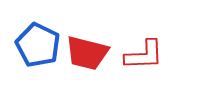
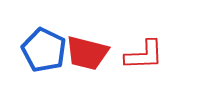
blue pentagon: moved 6 px right, 5 px down
